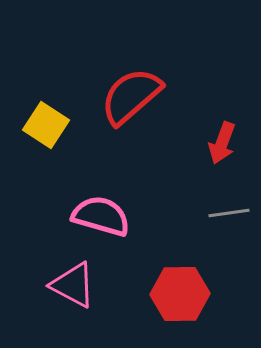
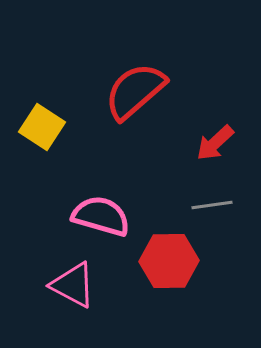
red semicircle: moved 4 px right, 5 px up
yellow square: moved 4 px left, 2 px down
red arrow: moved 7 px left; rotated 27 degrees clockwise
gray line: moved 17 px left, 8 px up
red hexagon: moved 11 px left, 33 px up
